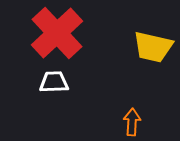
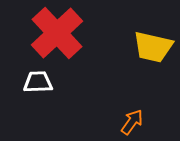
white trapezoid: moved 16 px left
orange arrow: rotated 32 degrees clockwise
